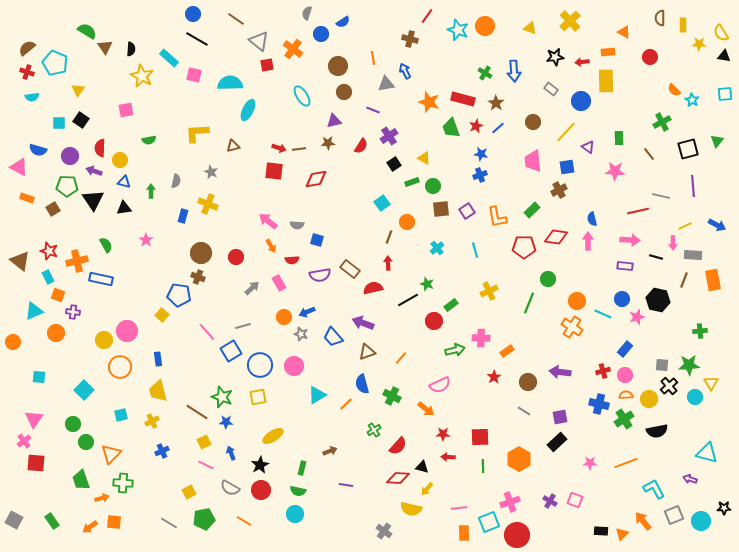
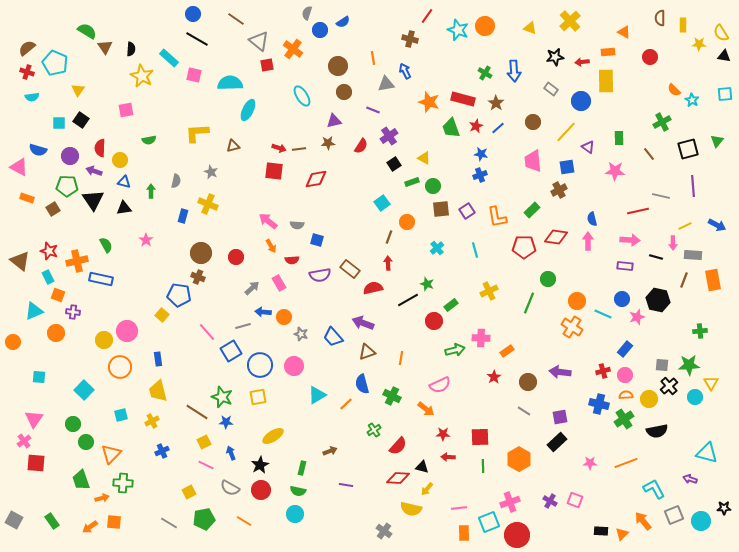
blue circle at (321, 34): moved 1 px left, 4 px up
blue arrow at (307, 312): moved 44 px left; rotated 28 degrees clockwise
orange line at (401, 358): rotated 32 degrees counterclockwise
